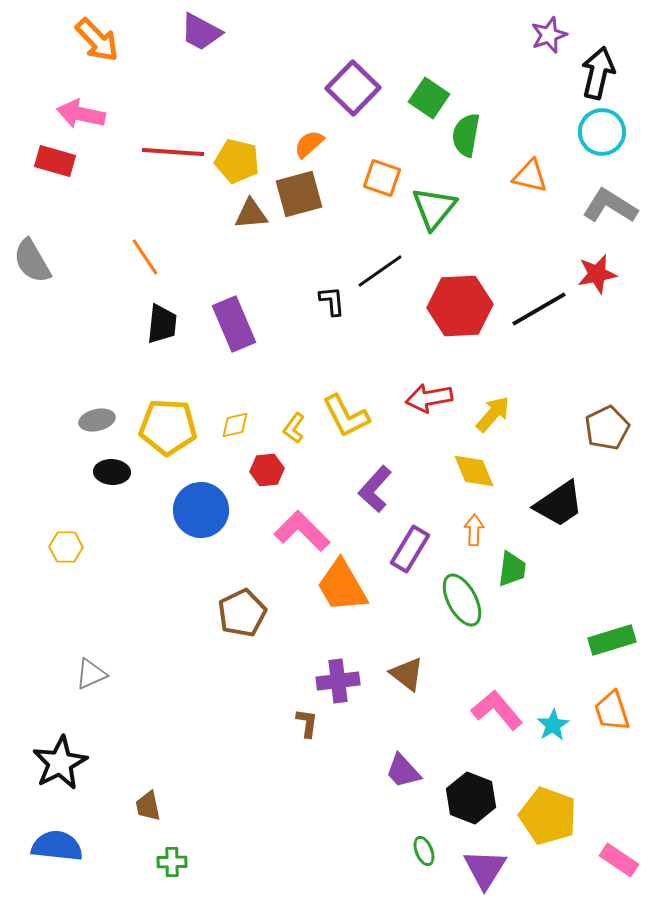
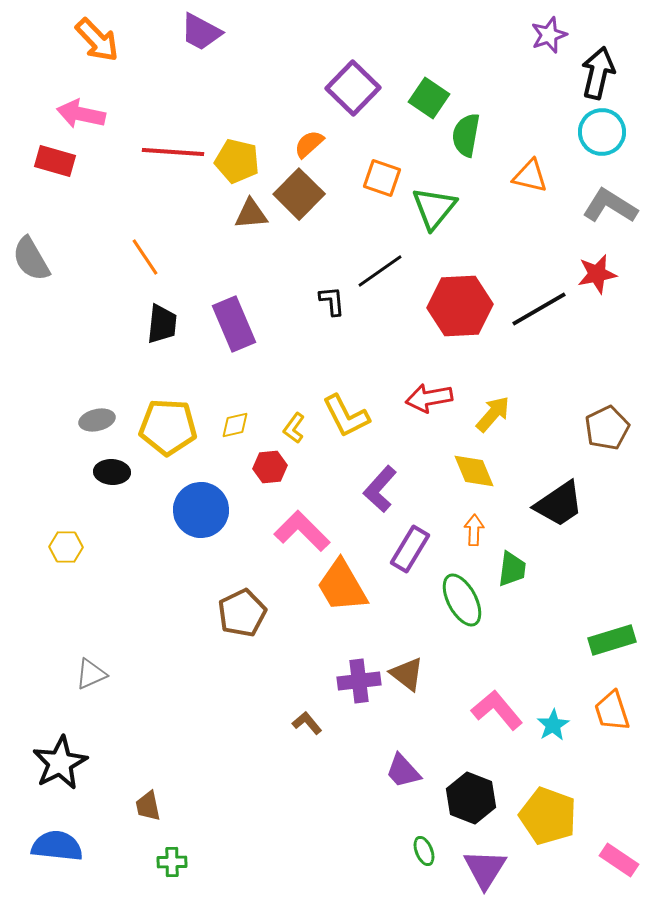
brown square at (299, 194): rotated 30 degrees counterclockwise
gray semicircle at (32, 261): moved 1 px left, 2 px up
red hexagon at (267, 470): moved 3 px right, 3 px up
purple L-shape at (375, 489): moved 5 px right
purple cross at (338, 681): moved 21 px right
brown L-shape at (307, 723): rotated 48 degrees counterclockwise
